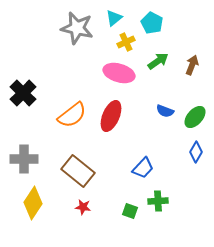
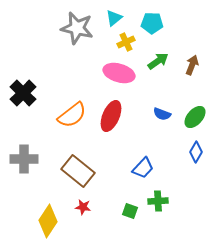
cyan pentagon: rotated 25 degrees counterclockwise
blue semicircle: moved 3 px left, 3 px down
yellow diamond: moved 15 px right, 18 px down
